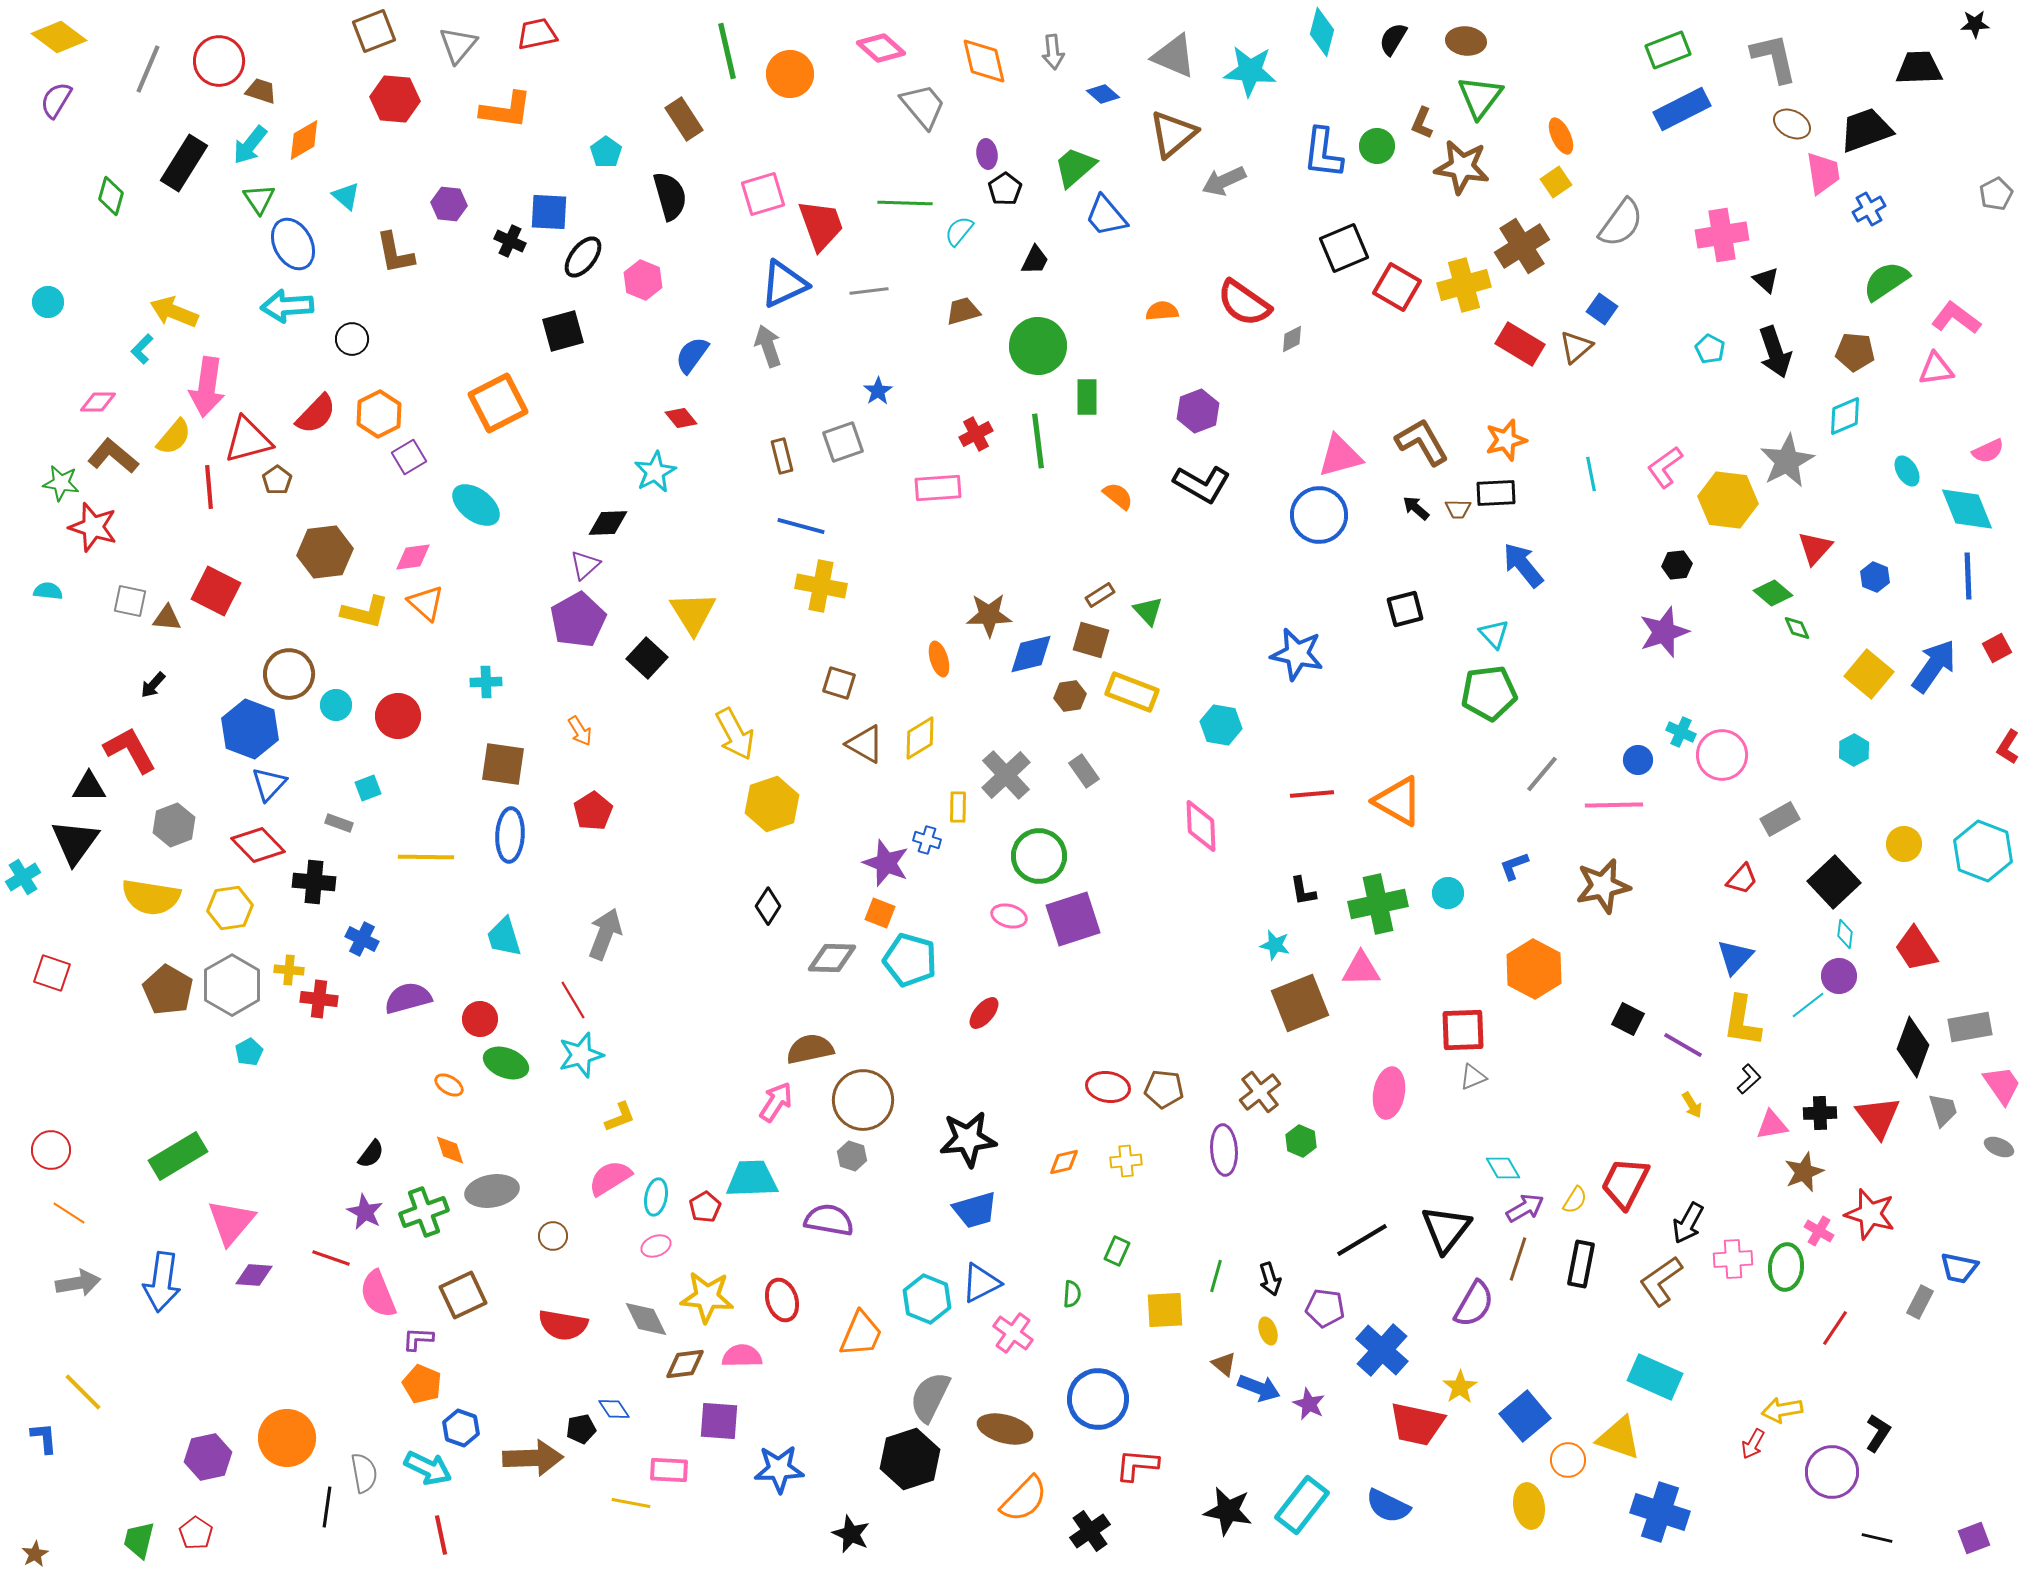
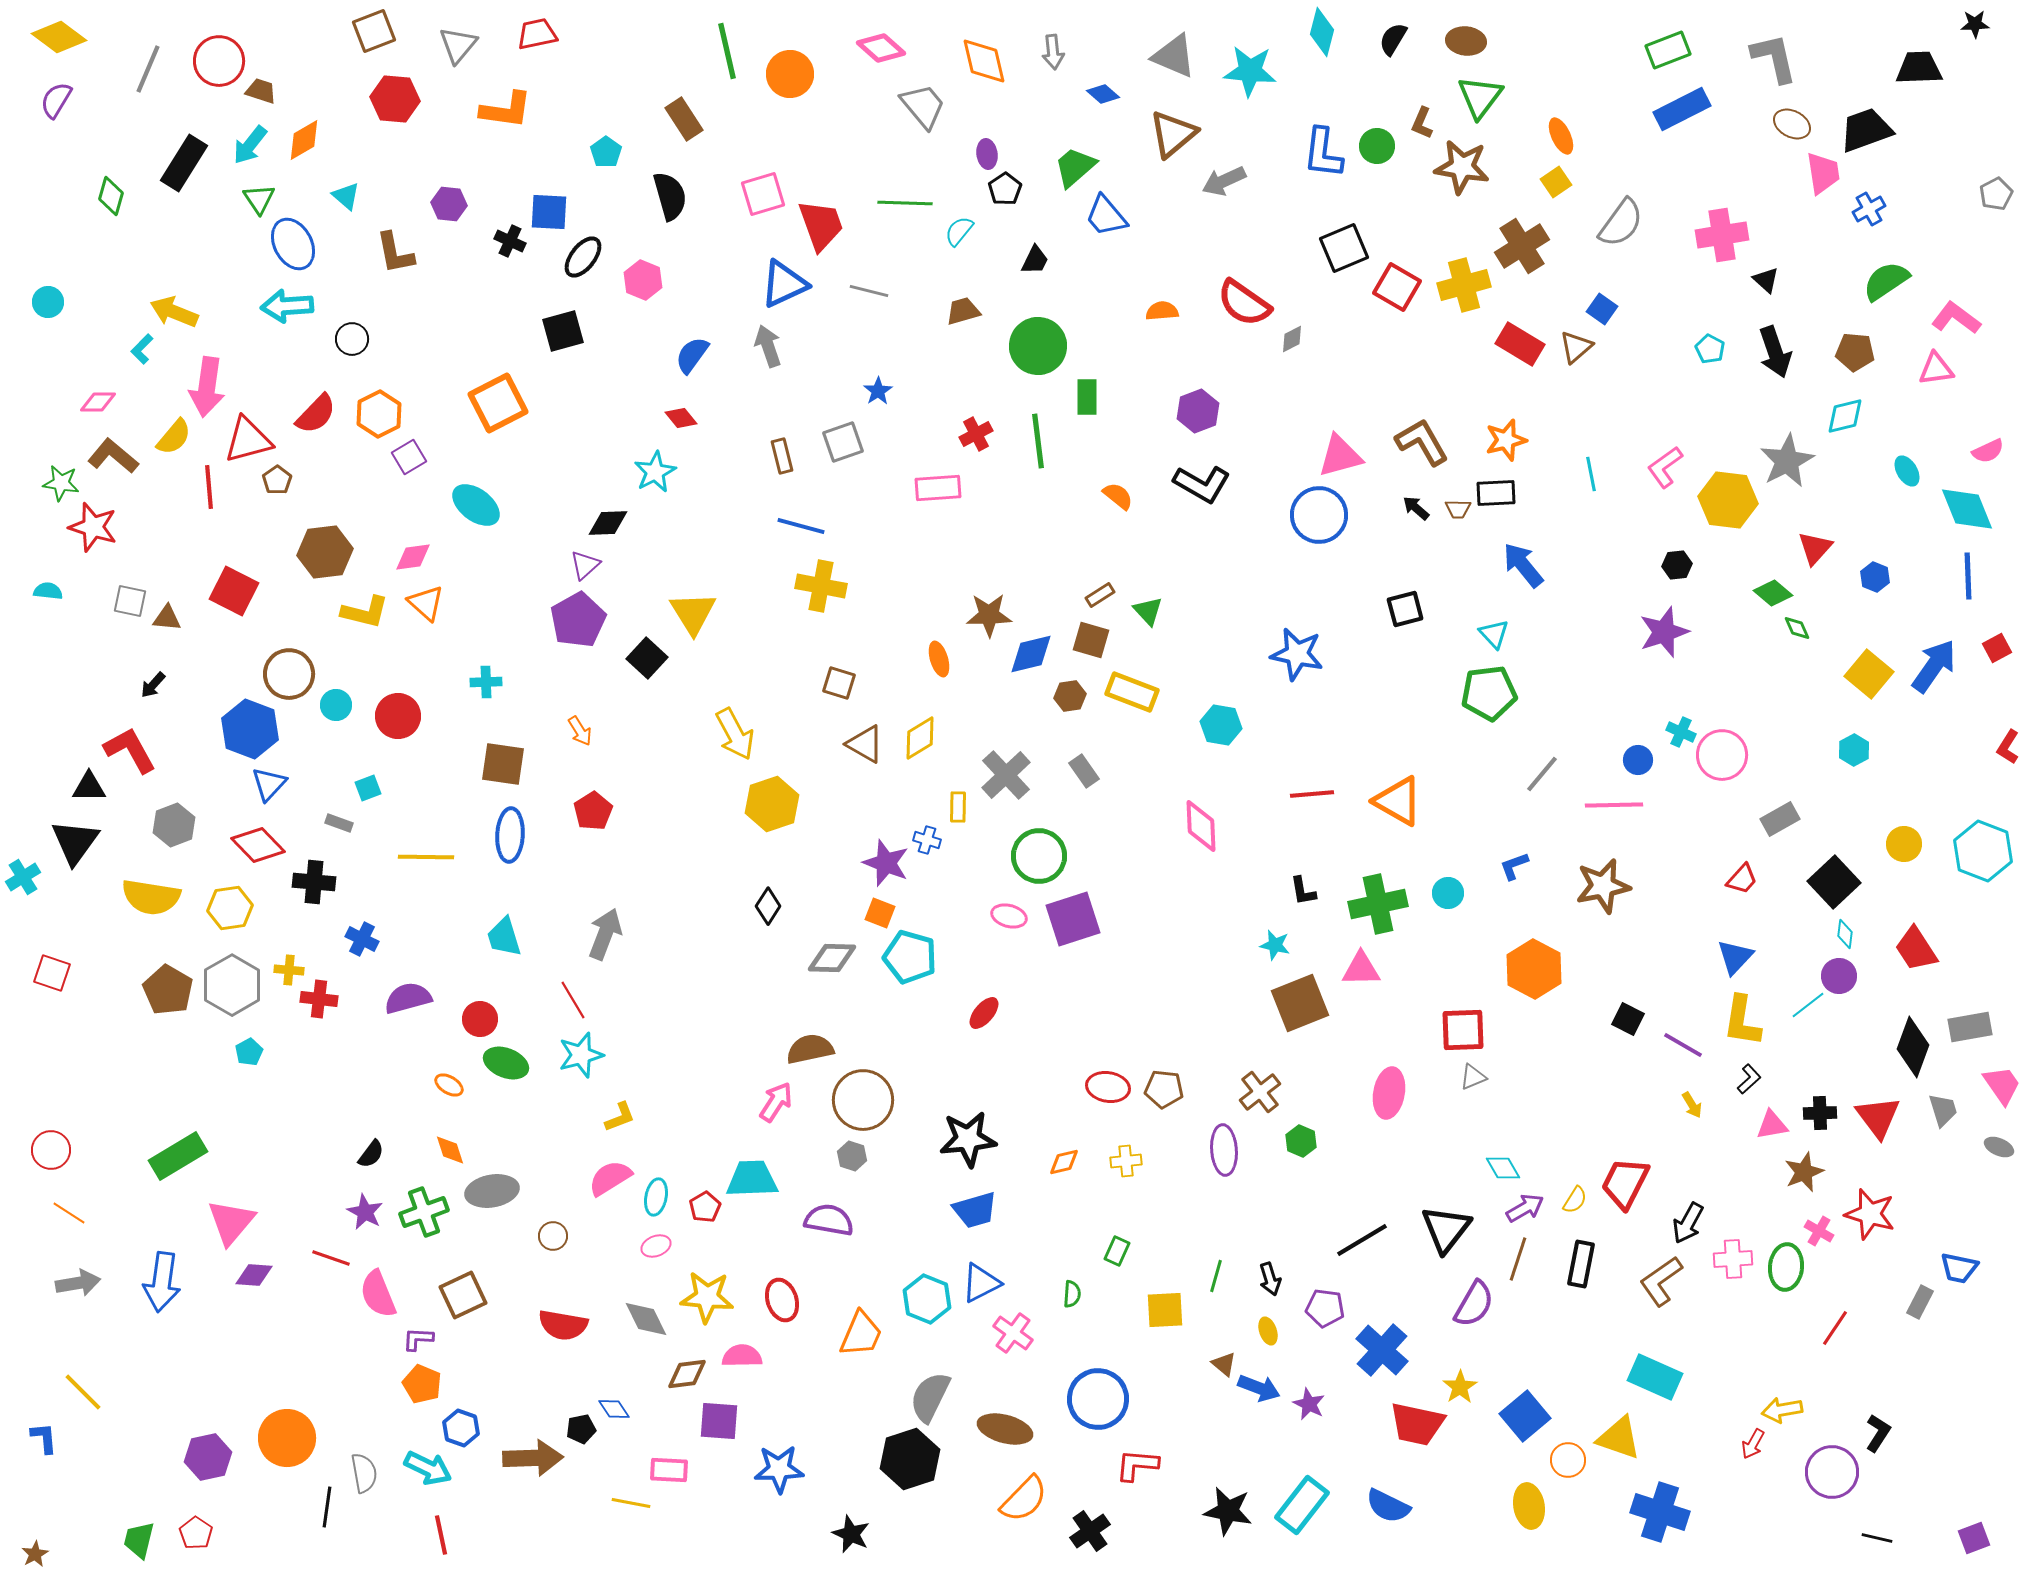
gray line at (869, 291): rotated 21 degrees clockwise
cyan diamond at (1845, 416): rotated 9 degrees clockwise
red square at (216, 591): moved 18 px right
cyan pentagon at (910, 960): moved 3 px up
brown diamond at (685, 1364): moved 2 px right, 10 px down
